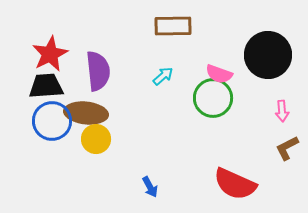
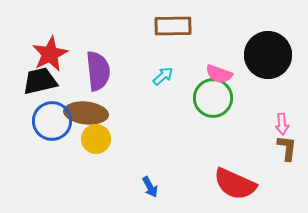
black trapezoid: moved 6 px left, 5 px up; rotated 9 degrees counterclockwise
pink arrow: moved 13 px down
brown L-shape: rotated 124 degrees clockwise
